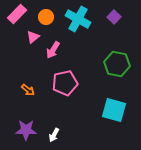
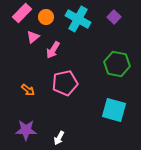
pink rectangle: moved 5 px right, 1 px up
white arrow: moved 5 px right, 3 px down
